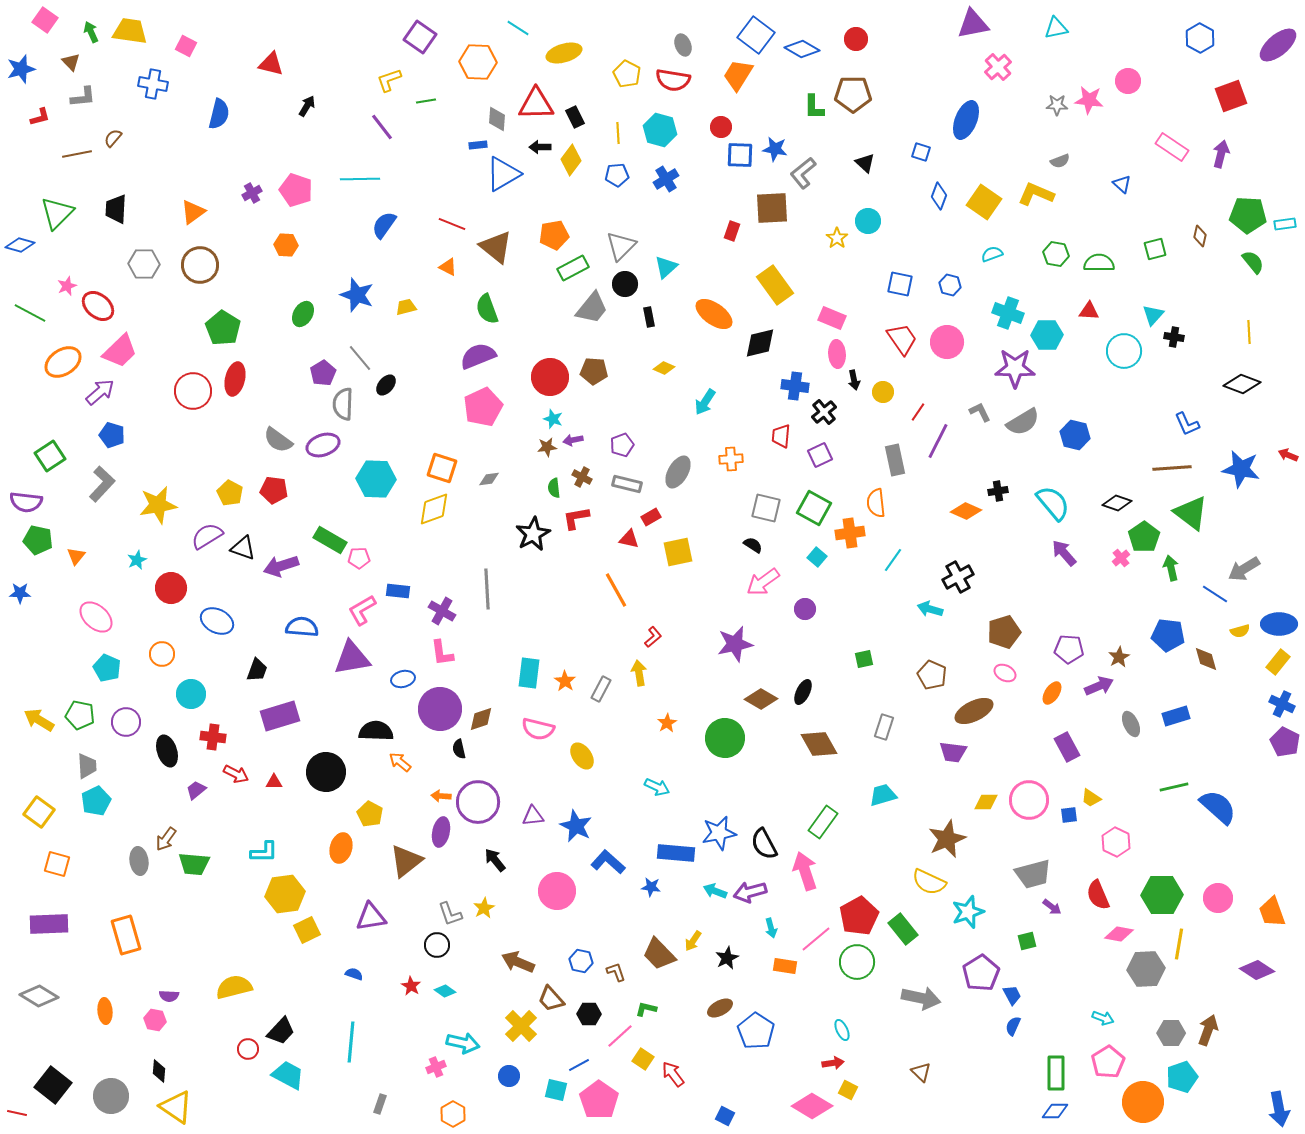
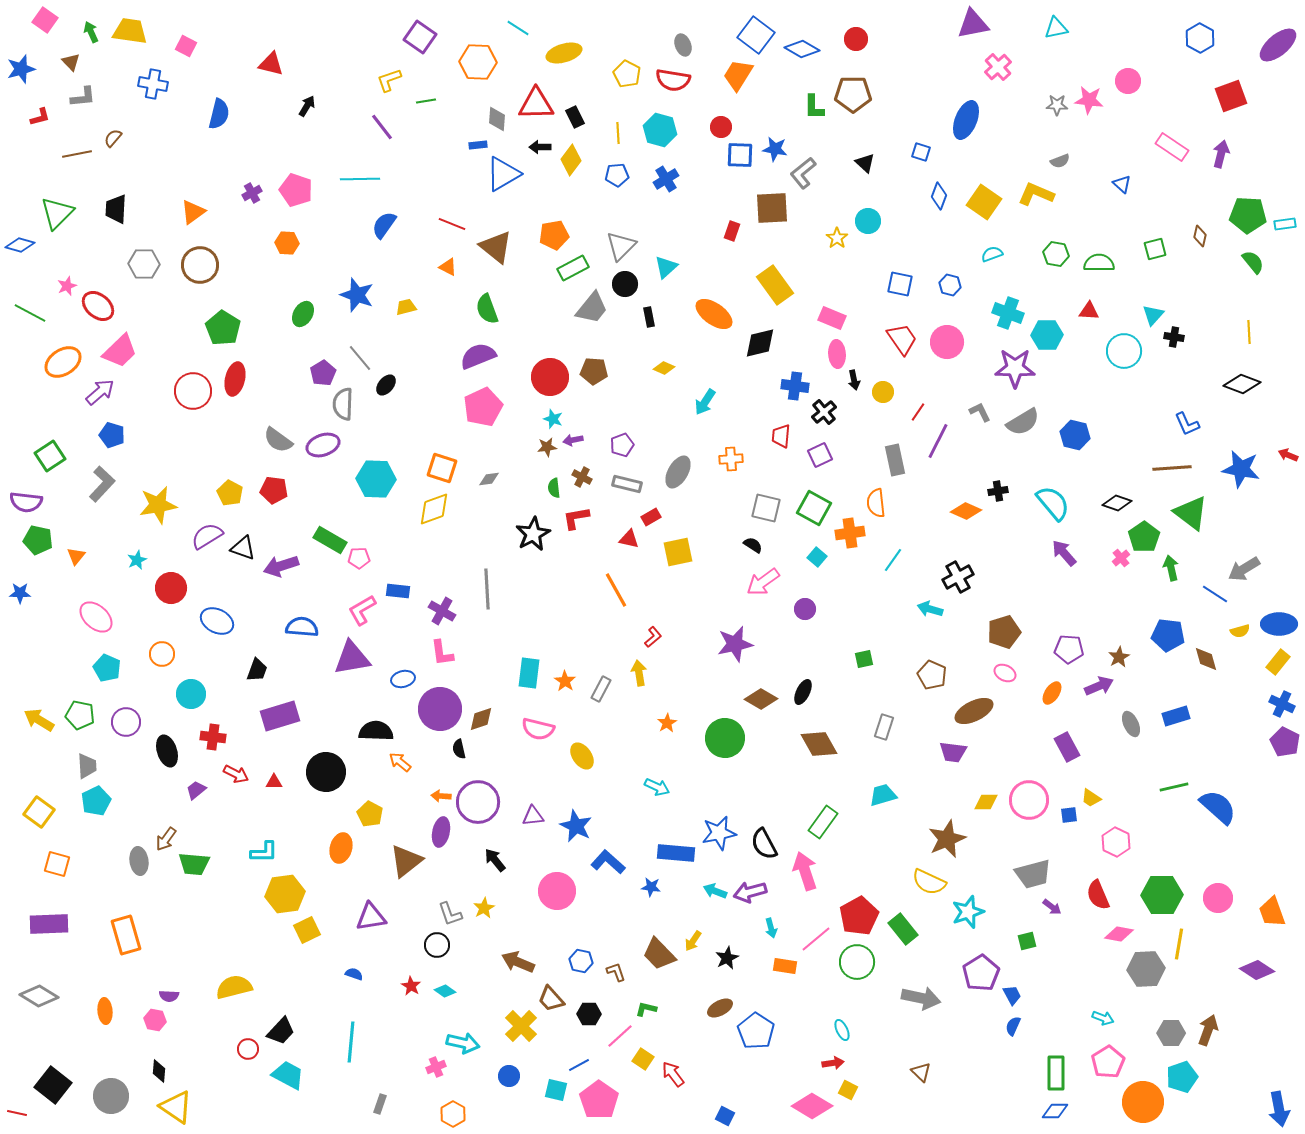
orange hexagon at (286, 245): moved 1 px right, 2 px up
